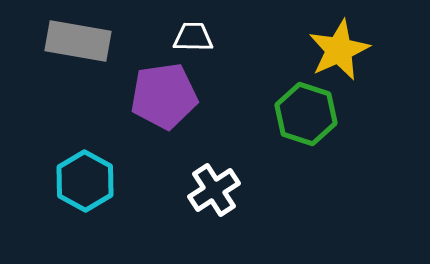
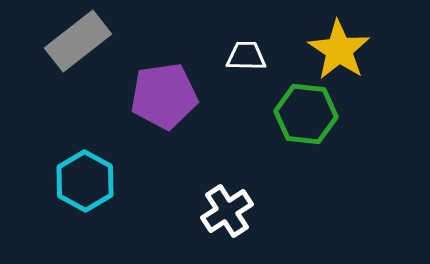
white trapezoid: moved 53 px right, 19 px down
gray rectangle: rotated 48 degrees counterclockwise
yellow star: rotated 14 degrees counterclockwise
green hexagon: rotated 12 degrees counterclockwise
white cross: moved 13 px right, 21 px down
